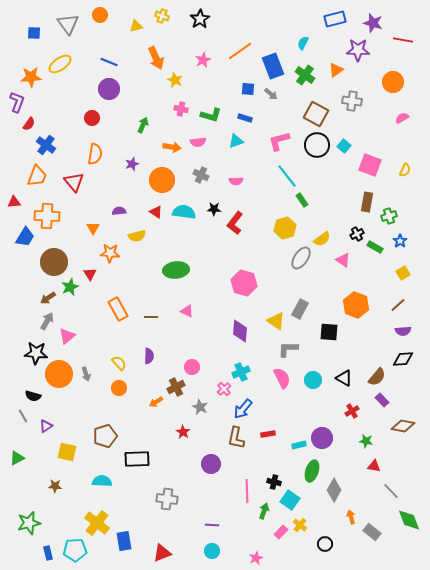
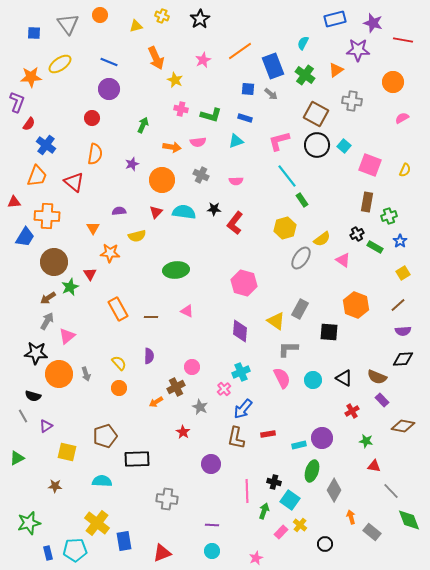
red triangle at (74, 182): rotated 10 degrees counterclockwise
red triangle at (156, 212): rotated 40 degrees clockwise
brown semicircle at (377, 377): rotated 72 degrees clockwise
